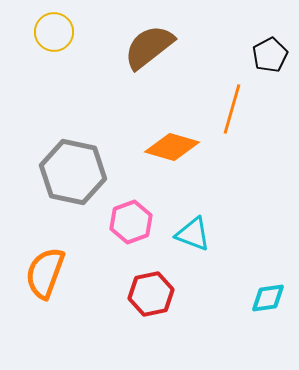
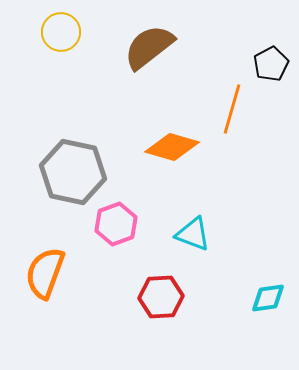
yellow circle: moved 7 px right
black pentagon: moved 1 px right, 9 px down
pink hexagon: moved 15 px left, 2 px down
red hexagon: moved 10 px right, 3 px down; rotated 9 degrees clockwise
